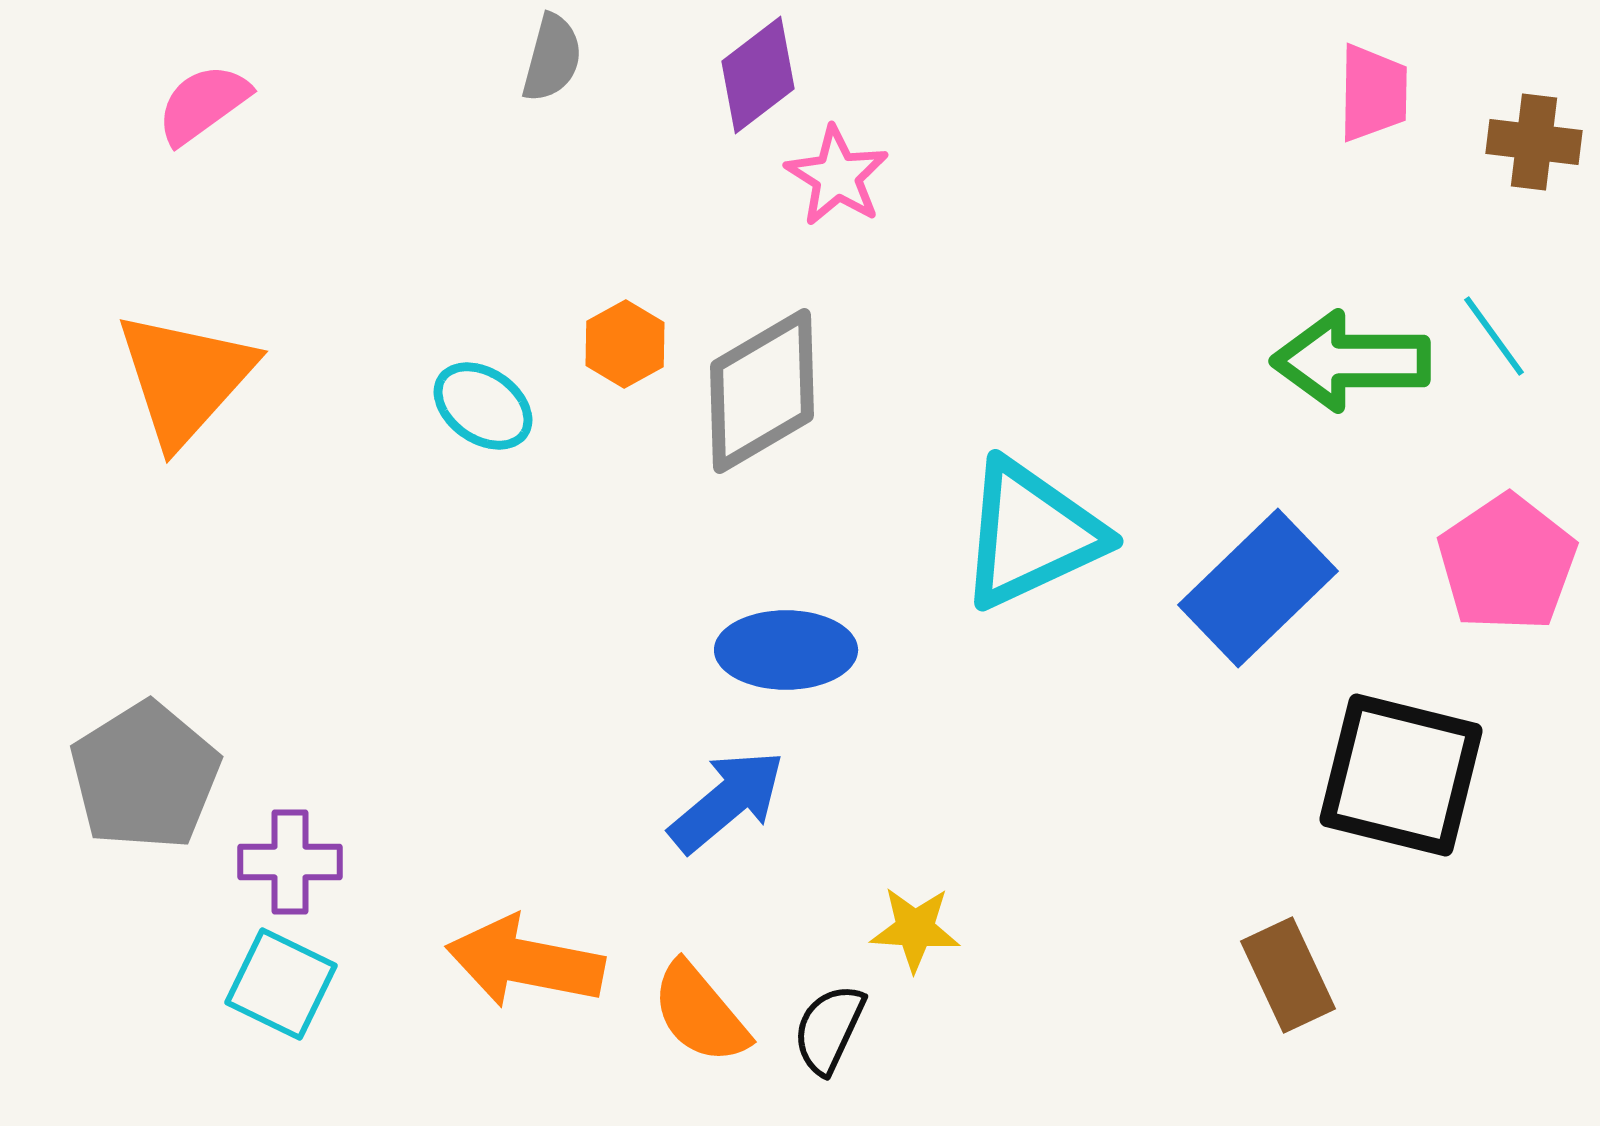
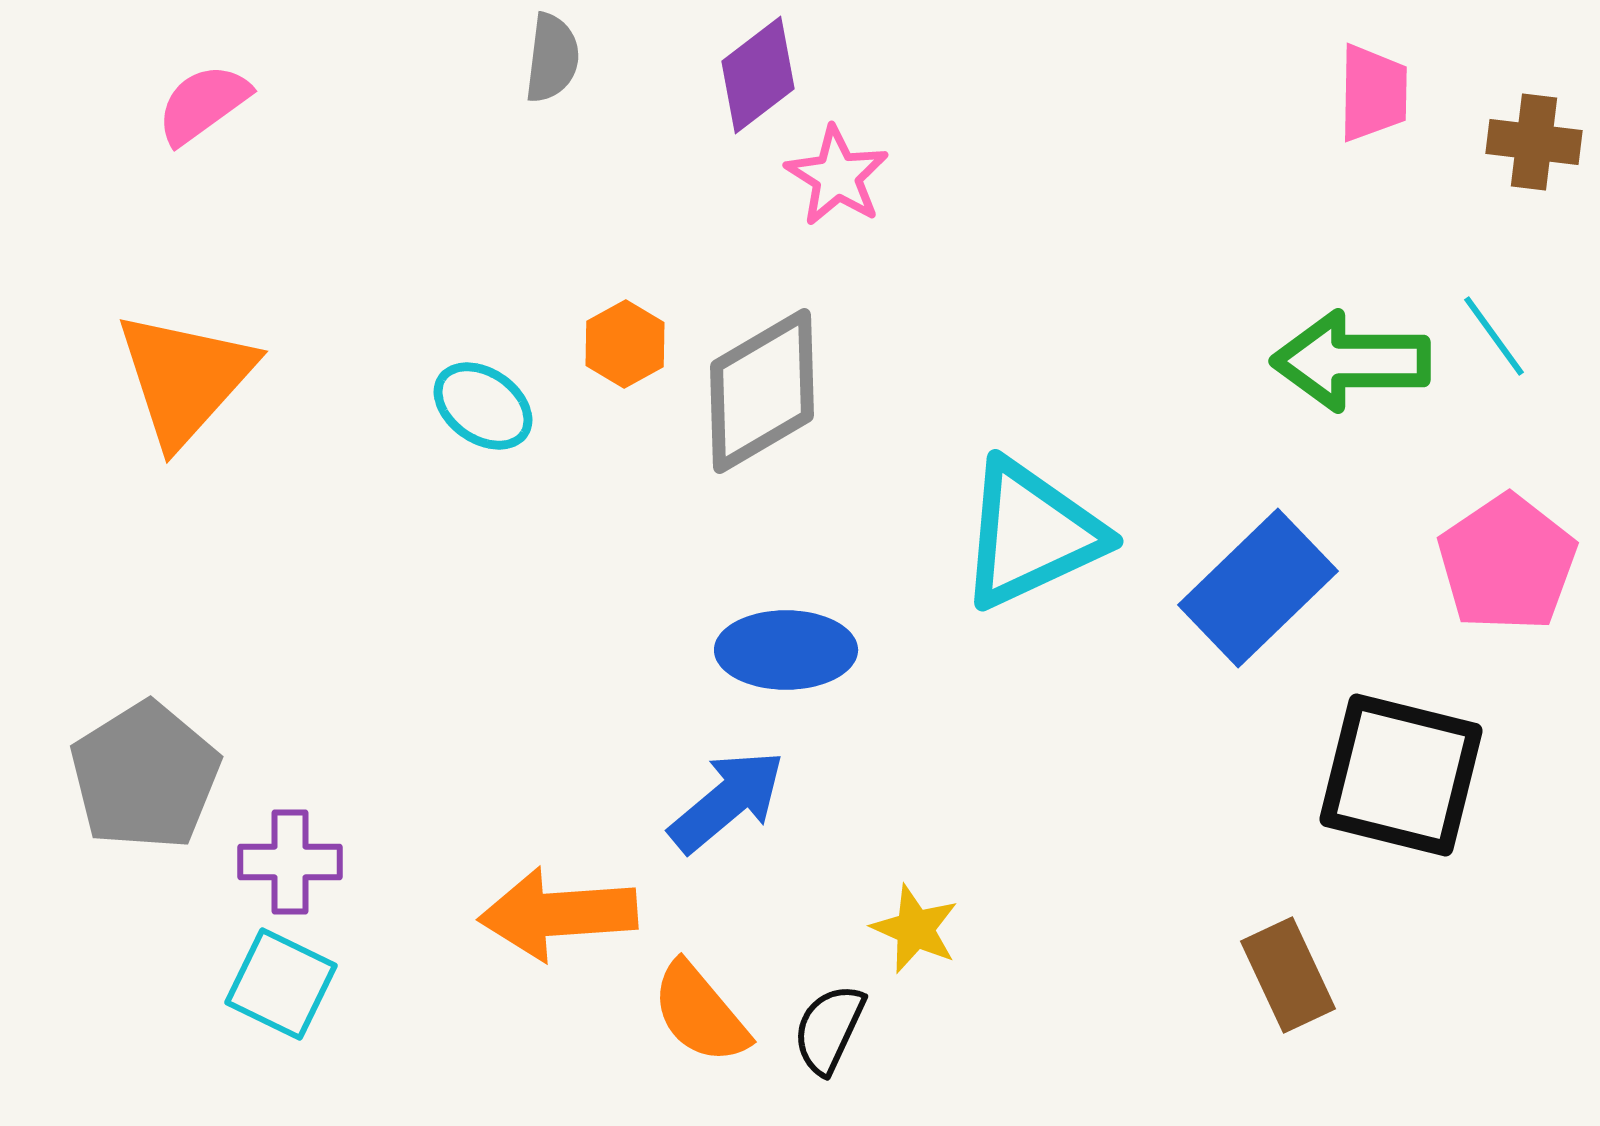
gray semicircle: rotated 8 degrees counterclockwise
yellow star: rotated 20 degrees clockwise
orange arrow: moved 33 px right, 48 px up; rotated 15 degrees counterclockwise
